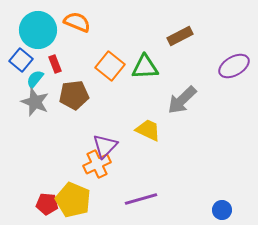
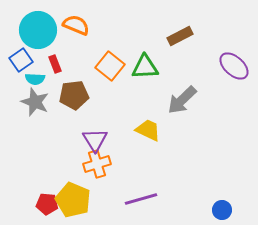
orange semicircle: moved 1 px left, 3 px down
blue square: rotated 15 degrees clockwise
purple ellipse: rotated 72 degrees clockwise
cyan semicircle: rotated 126 degrees counterclockwise
purple triangle: moved 10 px left, 6 px up; rotated 16 degrees counterclockwise
orange cross: rotated 8 degrees clockwise
